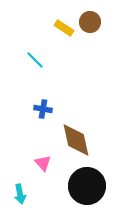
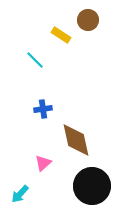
brown circle: moved 2 px left, 2 px up
yellow rectangle: moved 3 px left, 7 px down
blue cross: rotated 18 degrees counterclockwise
pink triangle: rotated 30 degrees clockwise
black circle: moved 5 px right
cyan arrow: rotated 54 degrees clockwise
